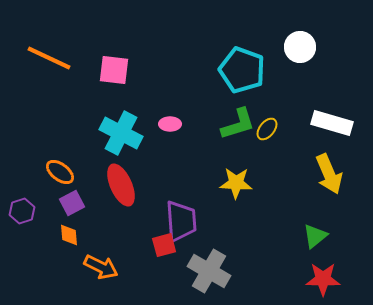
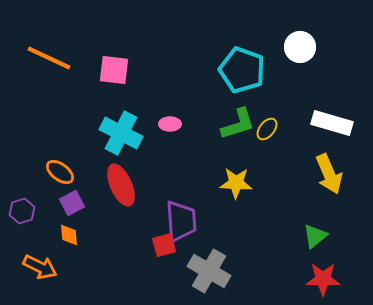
orange arrow: moved 61 px left
